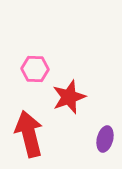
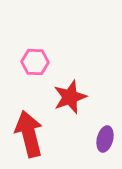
pink hexagon: moved 7 px up
red star: moved 1 px right
